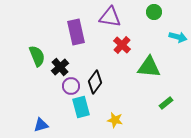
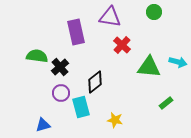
cyan arrow: moved 25 px down
green semicircle: rotated 60 degrees counterclockwise
black diamond: rotated 15 degrees clockwise
purple circle: moved 10 px left, 7 px down
blue triangle: moved 2 px right
